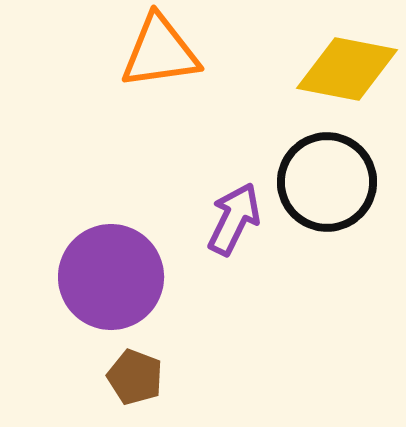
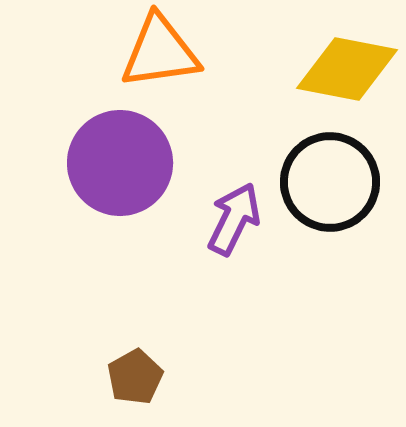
black circle: moved 3 px right
purple circle: moved 9 px right, 114 px up
brown pentagon: rotated 22 degrees clockwise
